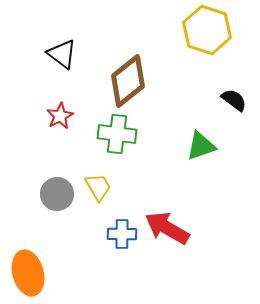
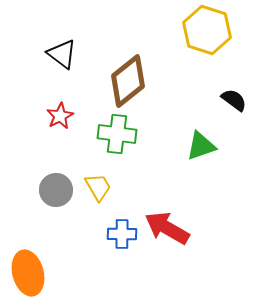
gray circle: moved 1 px left, 4 px up
